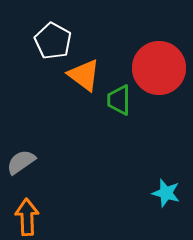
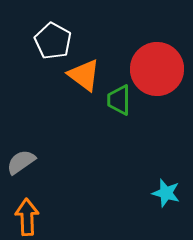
red circle: moved 2 px left, 1 px down
